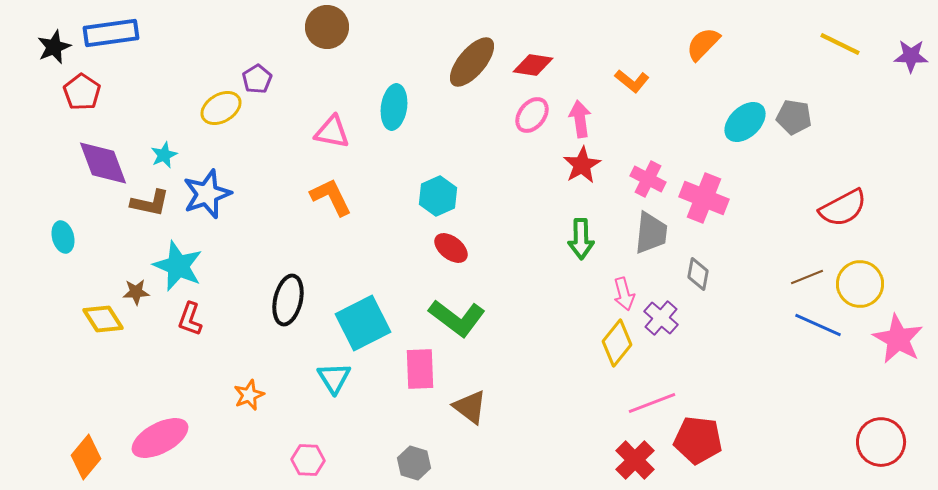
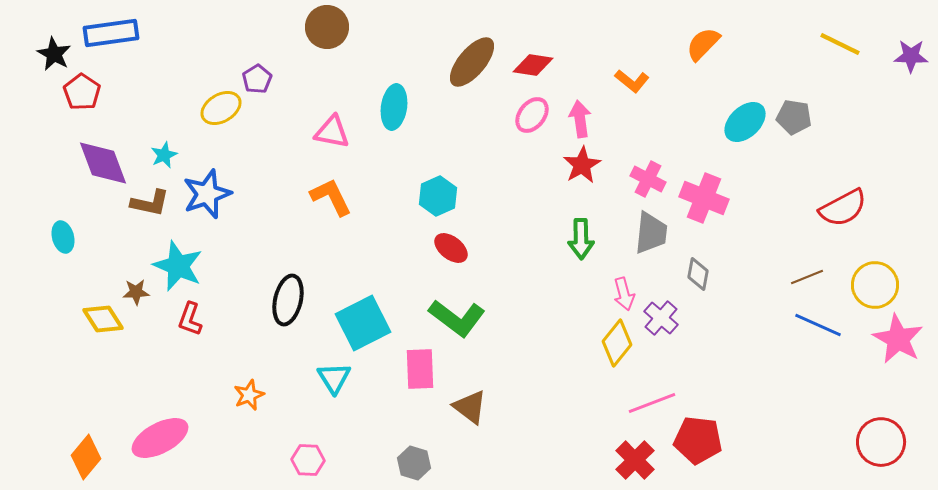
black star at (54, 47): moved 7 px down; rotated 20 degrees counterclockwise
yellow circle at (860, 284): moved 15 px right, 1 px down
